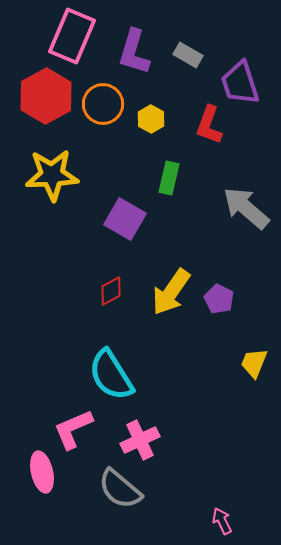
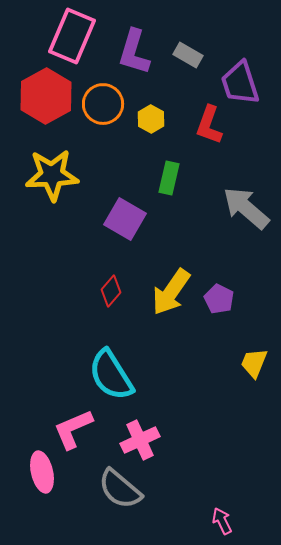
red diamond: rotated 20 degrees counterclockwise
